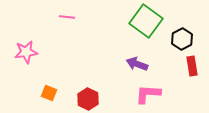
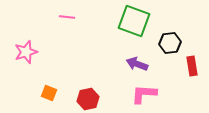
green square: moved 12 px left; rotated 16 degrees counterclockwise
black hexagon: moved 12 px left, 4 px down; rotated 20 degrees clockwise
pink star: rotated 10 degrees counterclockwise
pink L-shape: moved 4 px left
red hexagon: rotated 20 degrees clockwise
